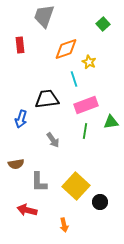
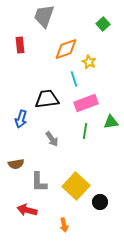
pink rectangle: moved 2 px up
gray arrow: moved 1 px left, 1 px up
